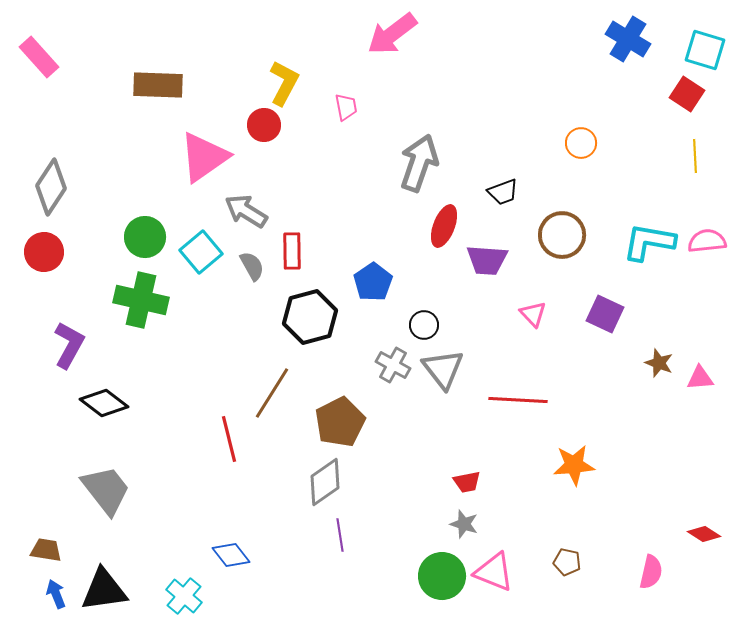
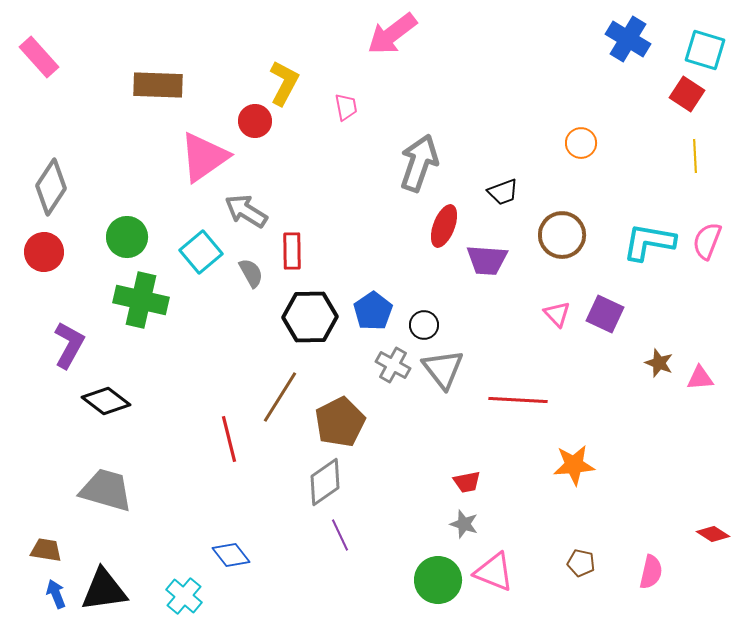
red circle at (264, 125): moved 9 px left, 4 px up
green circle at (145, 237): moved 18 px left
pink semicircle at (707, 241): rotated 63 degrees counterclockwise
gray semicircle at (252, 266): moved 1 px left, 7 px down
blue pentagon at (373, 282): moved 29 px down
pink triangle at (533, 314): moved 24 px right
black hexagon at (310, 317): rotated 14 degrees clockwise
brown line at (272, 393): moved 8 px right, 4 px down
black diamond at (104, 403): moved 2 px right, 2 px up
gray trapezoid at (106, 490): rotated 36 degrees counterclockwise
red diamond at (704, 534): moved 9 px right
purple line at (340, 535): rotated 16 degrees counterclockwise
brown pentagon at (567, 562): moved 14 px right, 1 px down
green circle at (442, 576): moved 4 px left, 4 px down
